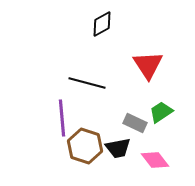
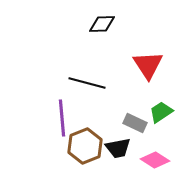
black diamond: rotated 28 degrees clockwise
brown hexagon: rotated 20 degrees clockwise
pink diamond: rotated 20 degrees counterclockwise
